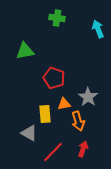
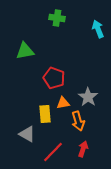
orange triangle: moved 1 px left, 1 px up
gray triangle: moved 2 px left, 1 px down
